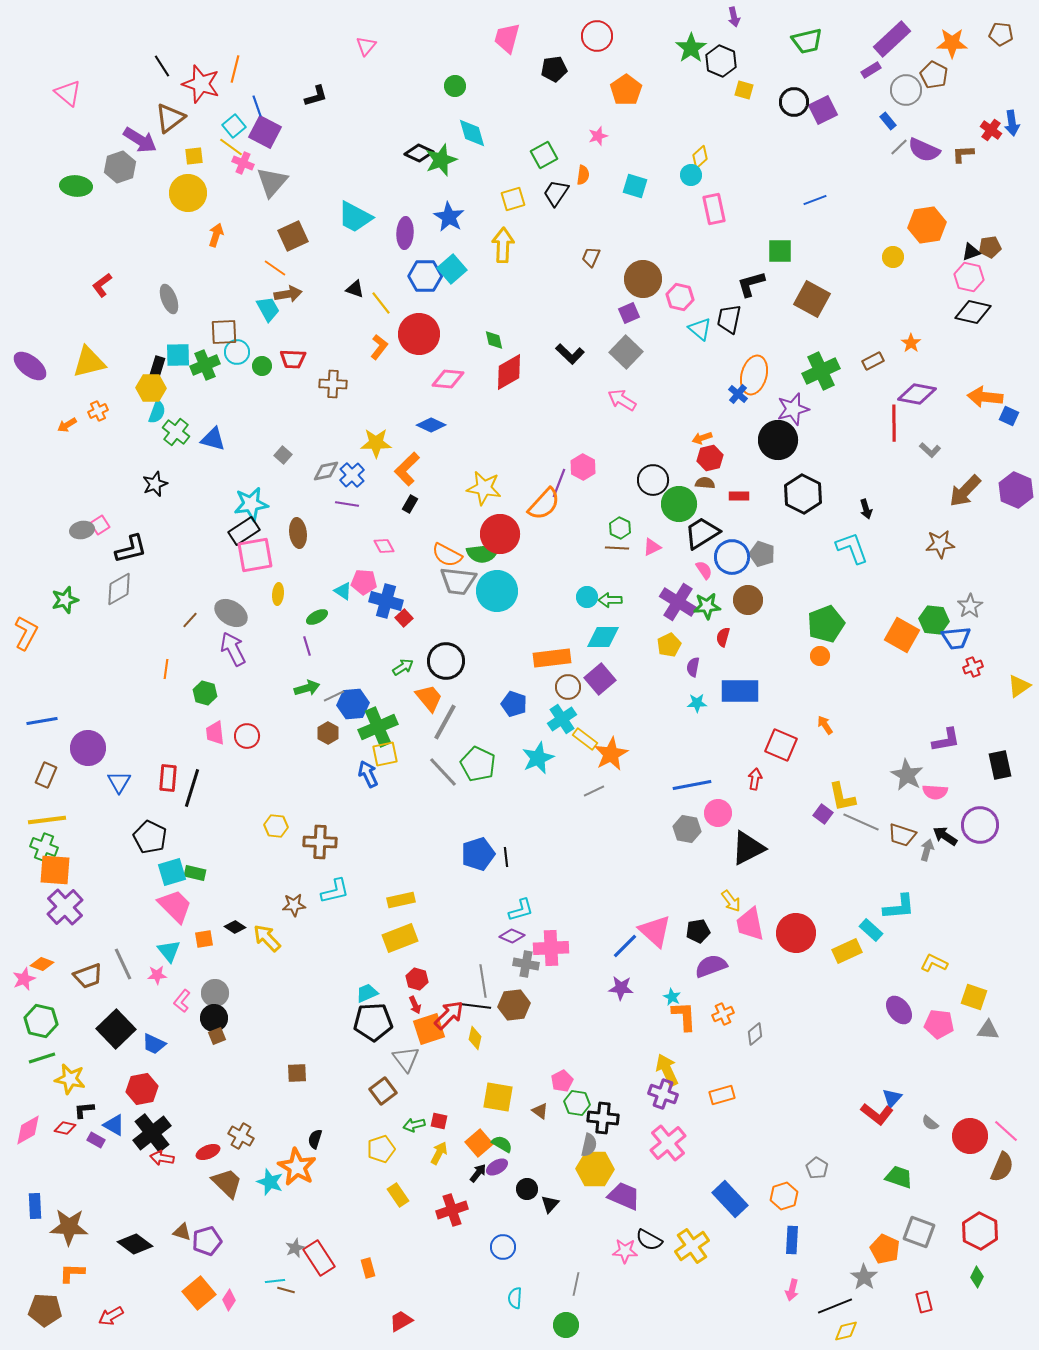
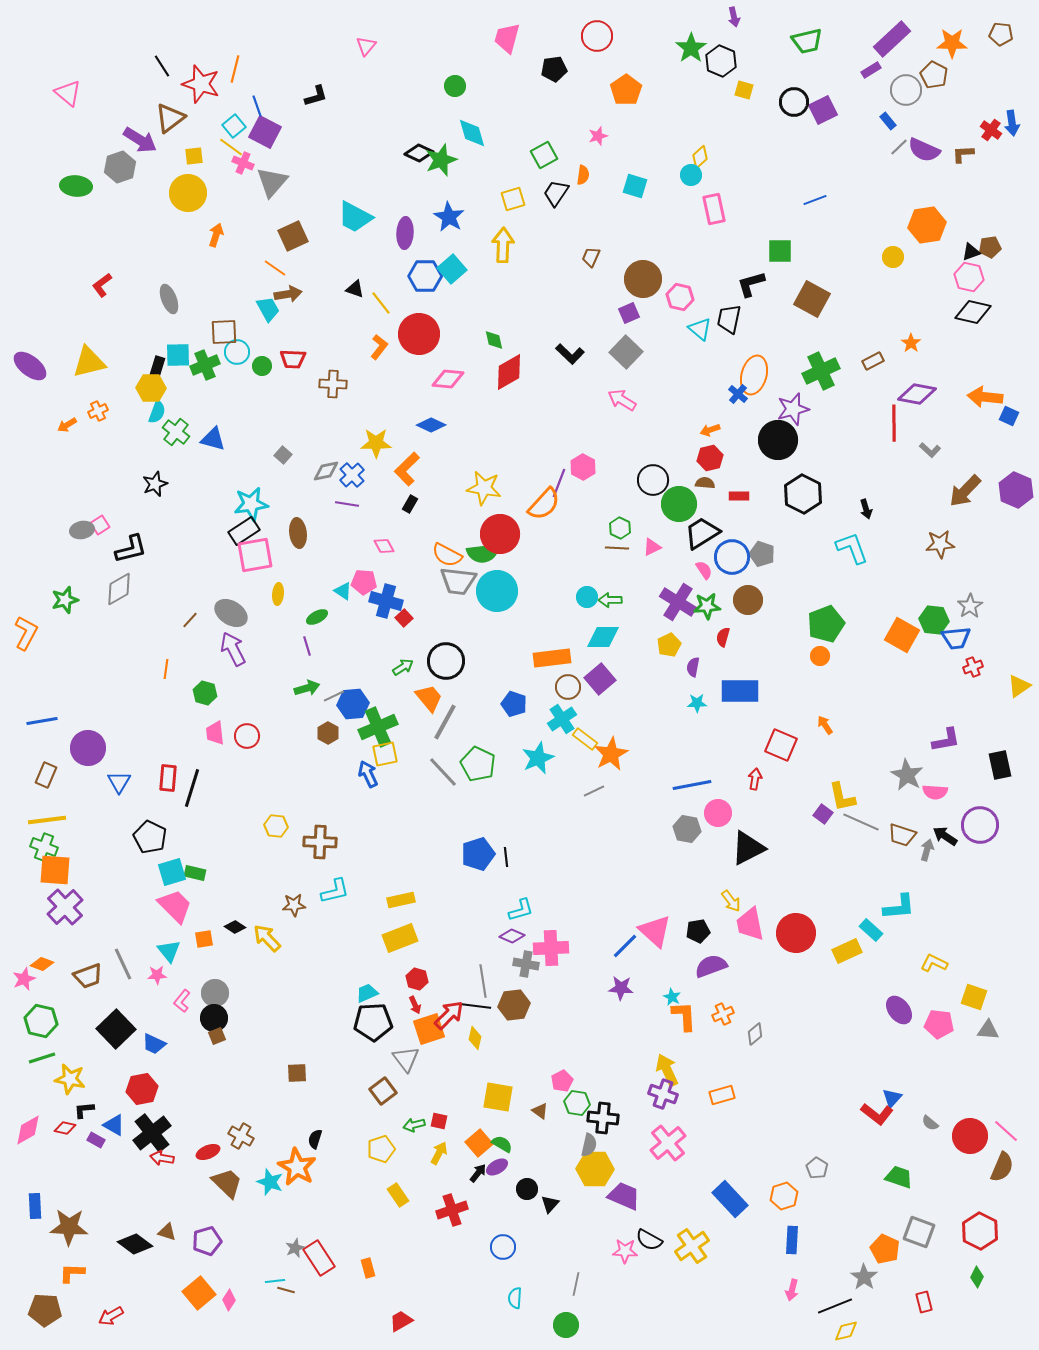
orange arrow at (702, 438): moved 8 px right, 8 px up
brown triangle at (182, 1232): moved 15 px left
